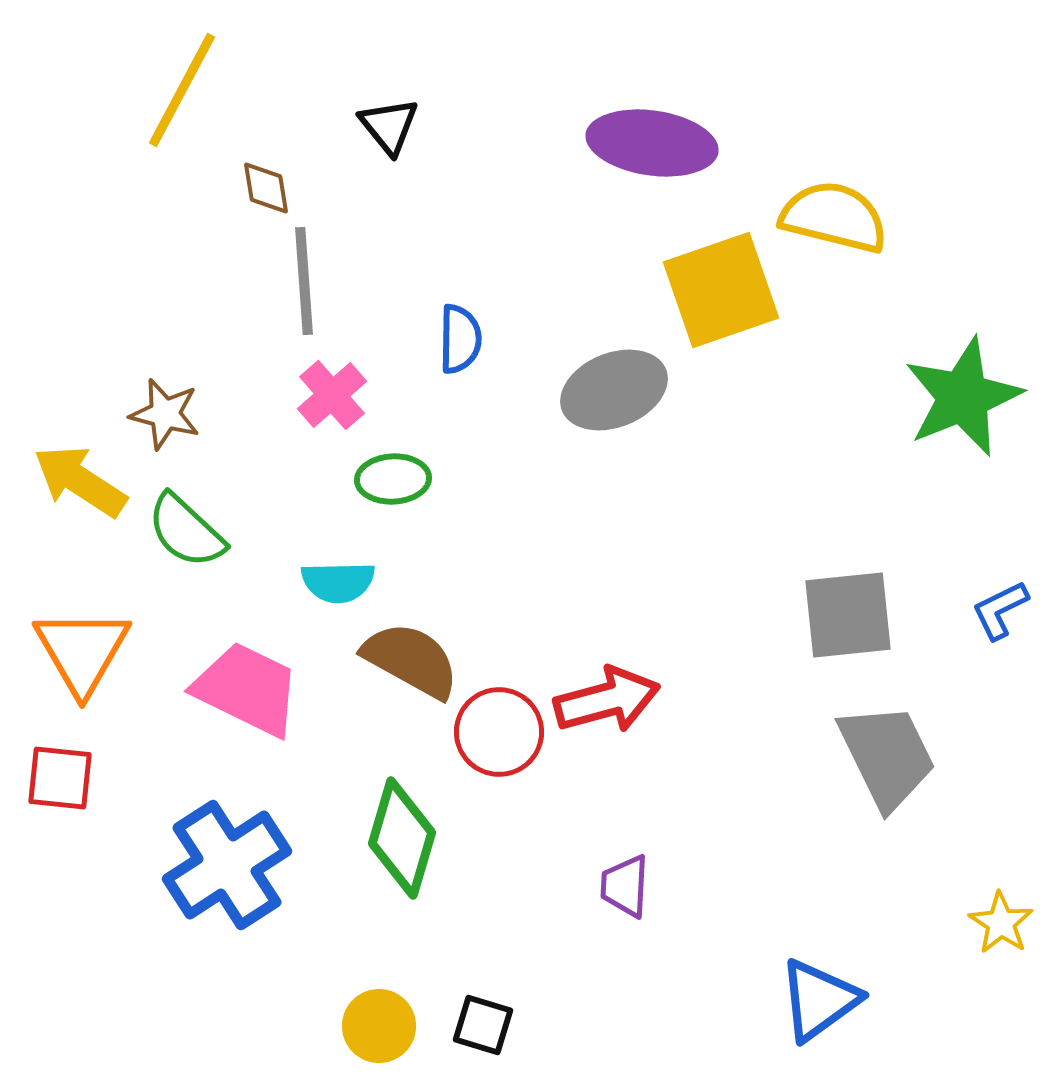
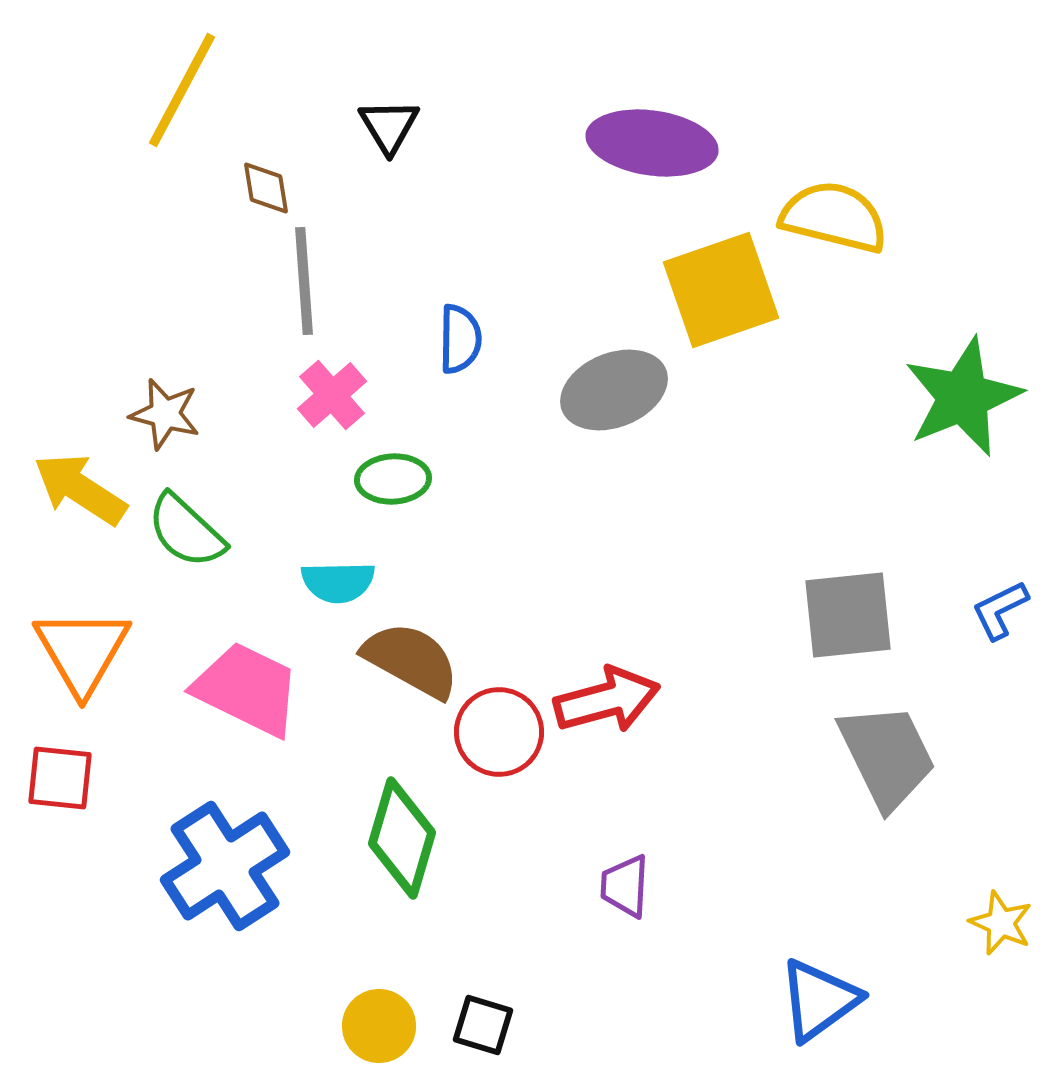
black triangle: rotated 8 degrees clockwise
yellow arrow: moved 8 px down
blue cross: moved 2 px left, 1 px down
yellow star: rotated 10 degrees counterclockwise
